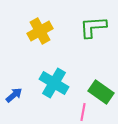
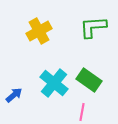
yellow cross: moved 1 px left
cyan cross: rotated 8 degrees clockwise
green rectangle: moved 12 px left, 12 px up
pink line: moved 1 px left
